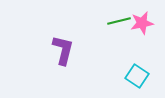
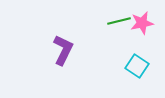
purple L-shape: rotated 12 degrees clockwise
cyan square: moved 10 px up
